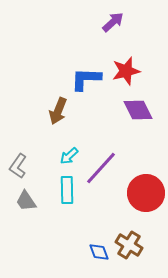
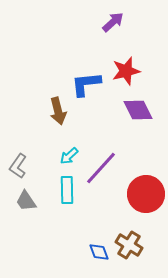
blue L-shape: moved 5 px down; rotated 8 degrees counterclockwise
brown arrow: rotated 36 degrees counterclockwise
red circle: moved 1 px down
